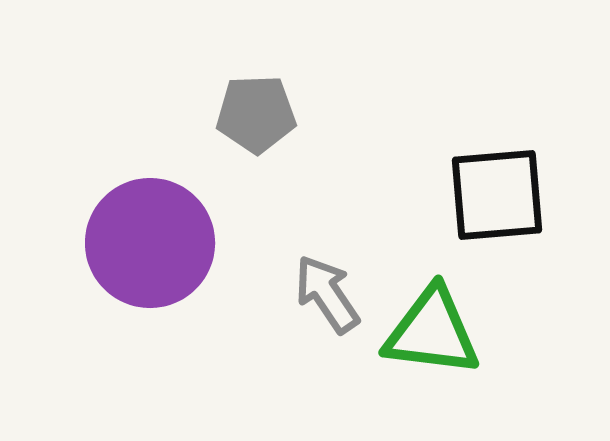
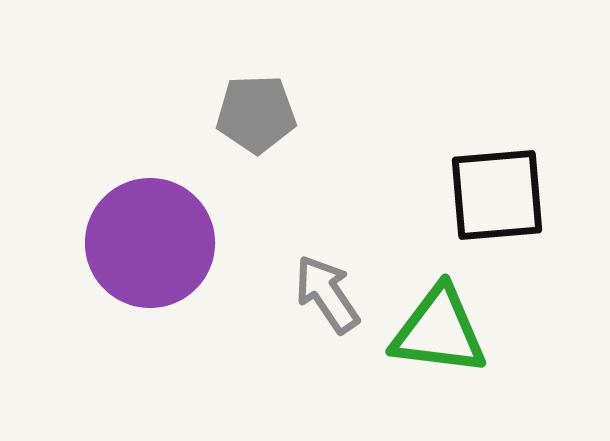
green triangle: moved 7 px right, 1 px up
